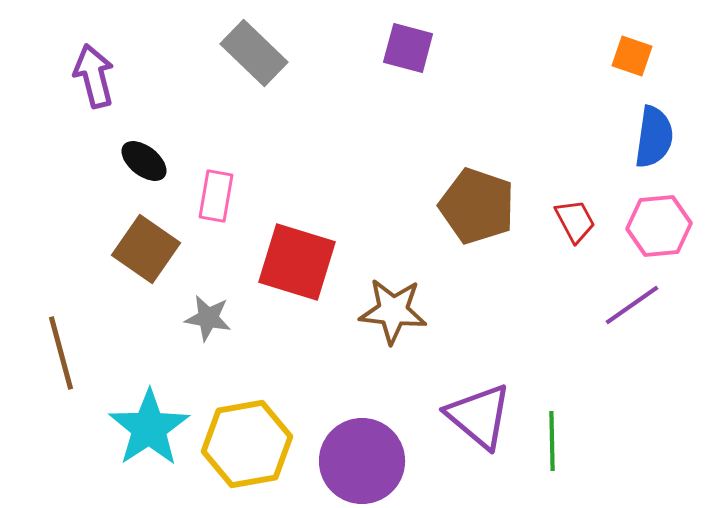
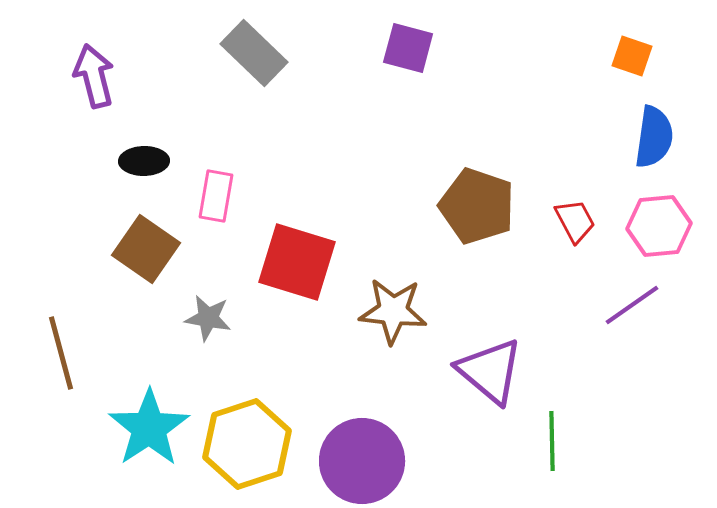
black ellipse: rotated 39 degrees counterclockwise
purple triangle: moved 11 px right, 45 px up
yellow hexagon: rotated 8 degrees counterclockwise
